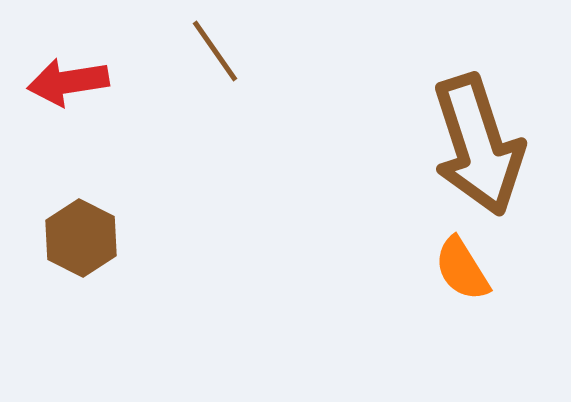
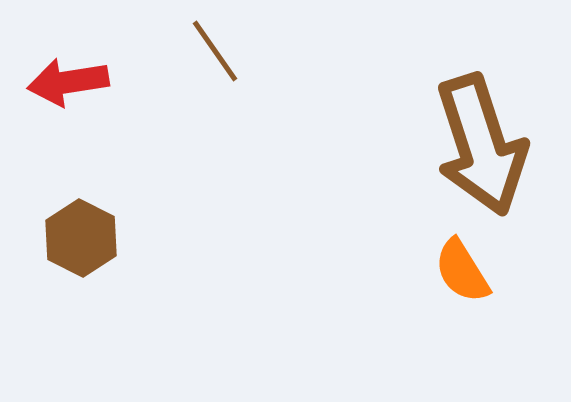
brown arrow: moved 3 px right
orange semicircle: moved 2 px down
